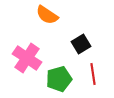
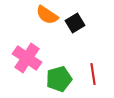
black square: moved 6 px left, 21 px up
